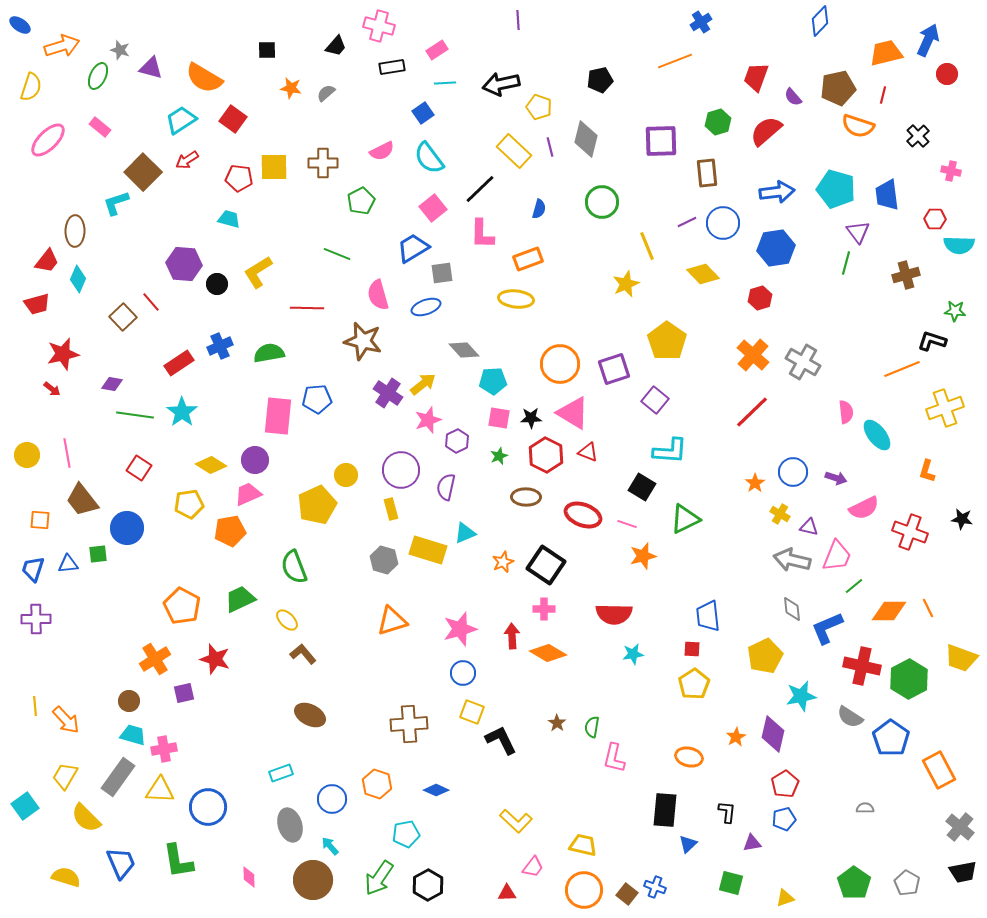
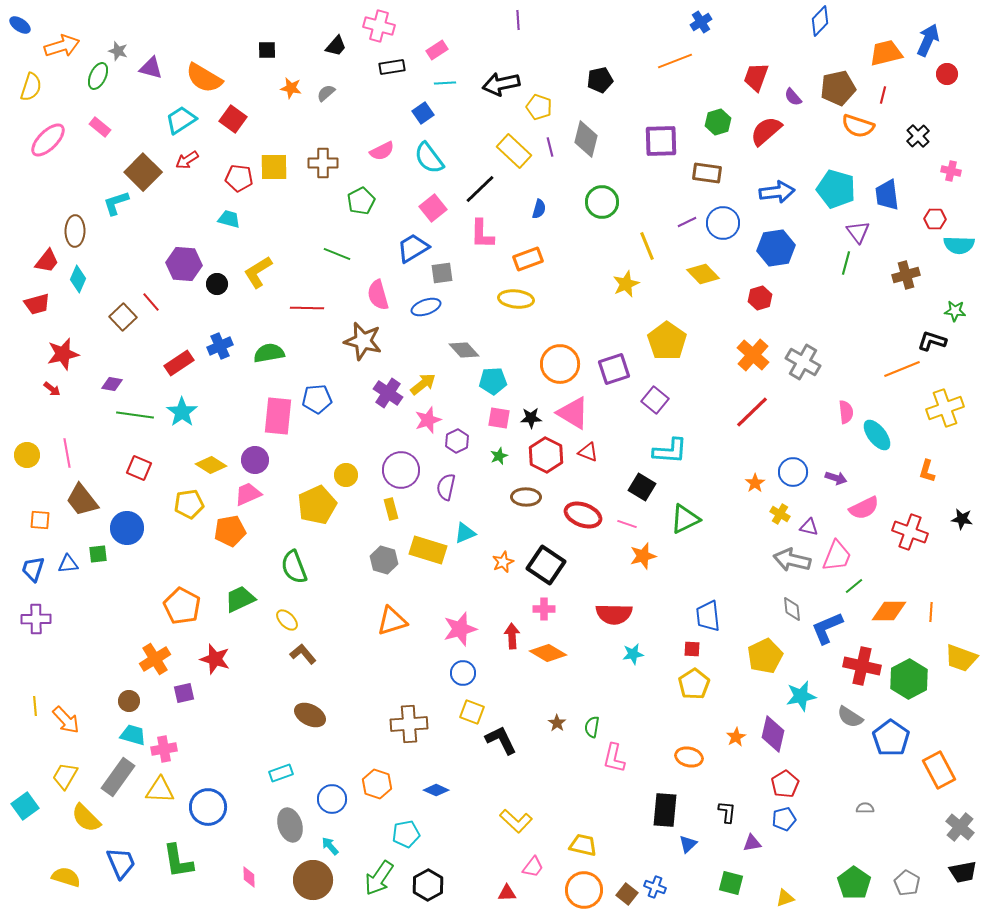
gray star at (120, 50): moved 2 px left, 1 px down
brown rectangle at (707, 173): rotated 76 degrees counterclockwise
red square at (139, 468): rotated 10 degrees counterclockwise
orange line at (928, 608): moved 3 px right, 4 px down; rotated 30 degrees clockwise
